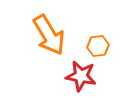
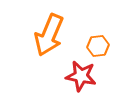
orange arrow: rotated 54 degrees clockwise
